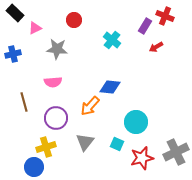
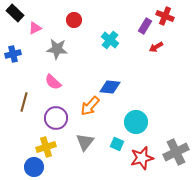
cyan cross: moved 2 px left
pink semicircle: rotated 48 degrees clockwise
brown line: rotated 30 degrees clockwise
